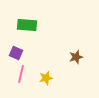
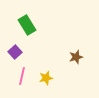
green rectangle: rotated 54 degrees clockwise
purple square: moved 1 px left, 1 px up; rotated 24 degrees clockwise
pink line: moved 1 px right, 2 px down
